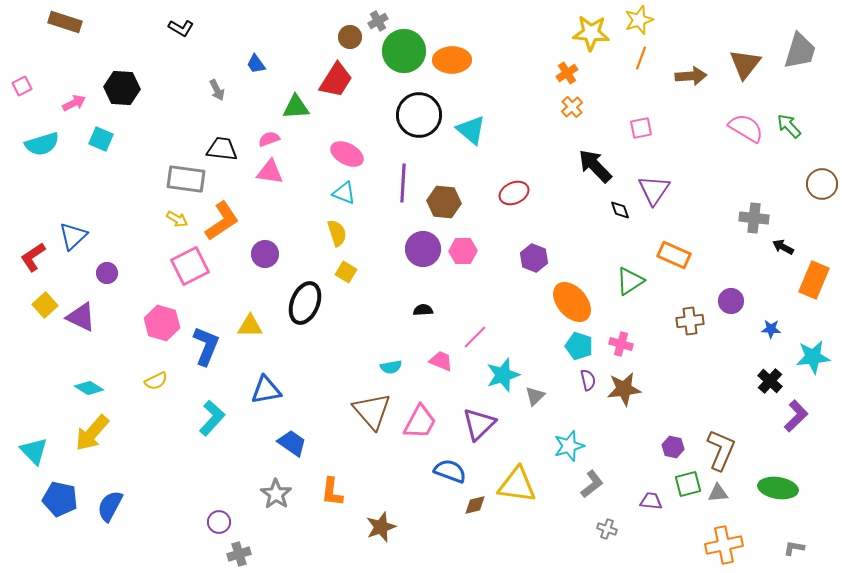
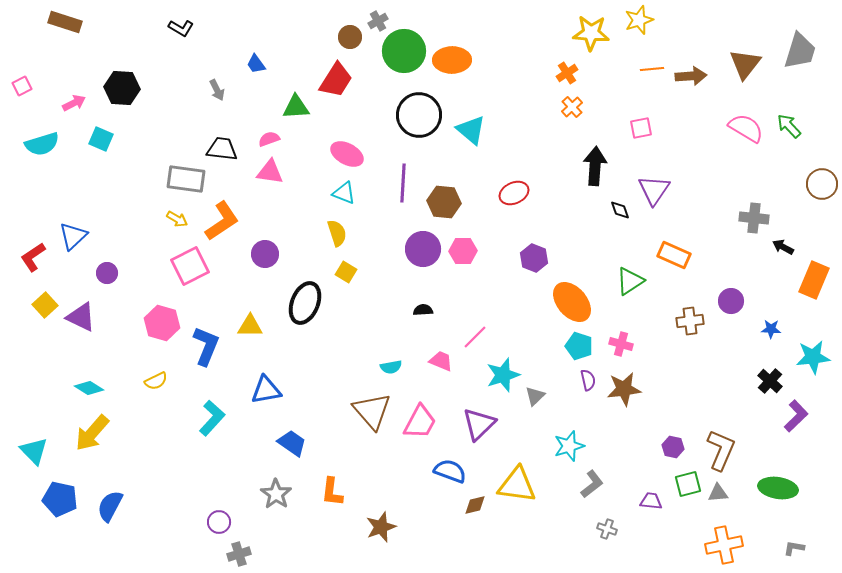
orange line at (641, 58): moved 11 px right, 11 px down; rotated 65 degrees clockwise
black arrow at (595, 166): rotated 48 degrees clockwise
